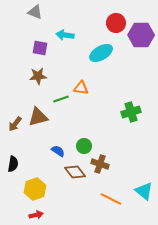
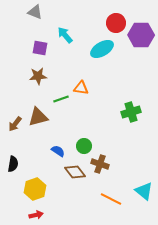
cyan arrow: rotated 42 degrees clockwise
cyan ellipse: moved 1 px right, 4 px up
